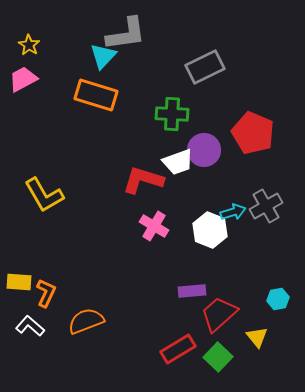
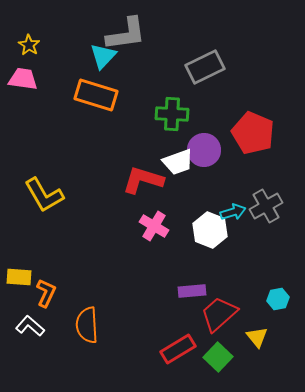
pink trapezoid: rotated 36 degrees clockwise
yellow rectangle: moved 5 px up
orange semicircle: moved 1 px right, 4 px down; rotated 72 degrees counterclockwise
